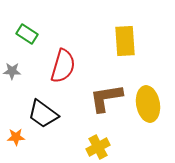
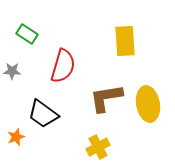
orange star: rotated 18 degrees counterclockwise
